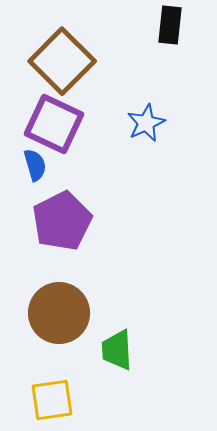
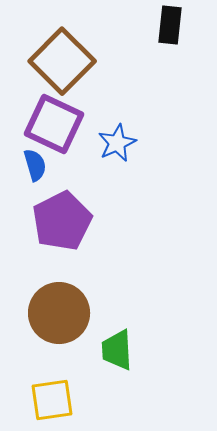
blue star: moved 29 px left, 20 px down
